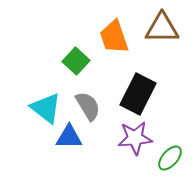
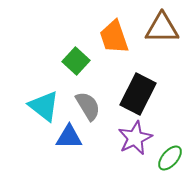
cyan triangle: moved 2 px left, 2 px up
purple star: rotated 20 degrees counterclockwise
